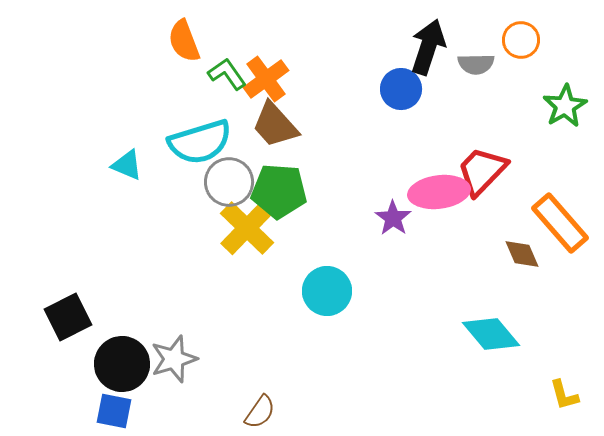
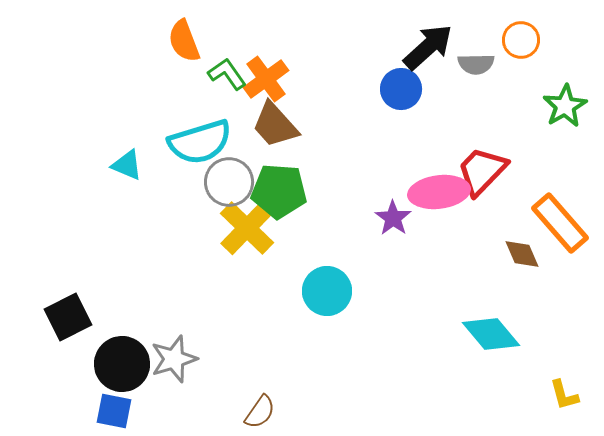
black arrow: rotated 30 degrees clockwise
